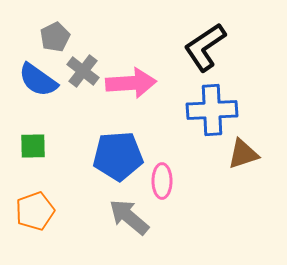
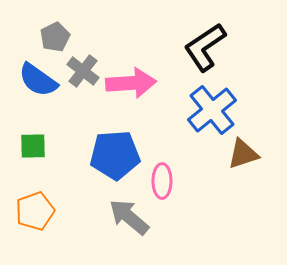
blue cross: rotated 36 degrees counterclockwise
blue pentagon: moved 3 px left, 1 px up
